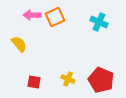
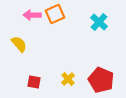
orange square: moved 3 px up
cyan cross: rotated 18 degrees clockwise
yellow cross: rotated 24 degrees clockwise
